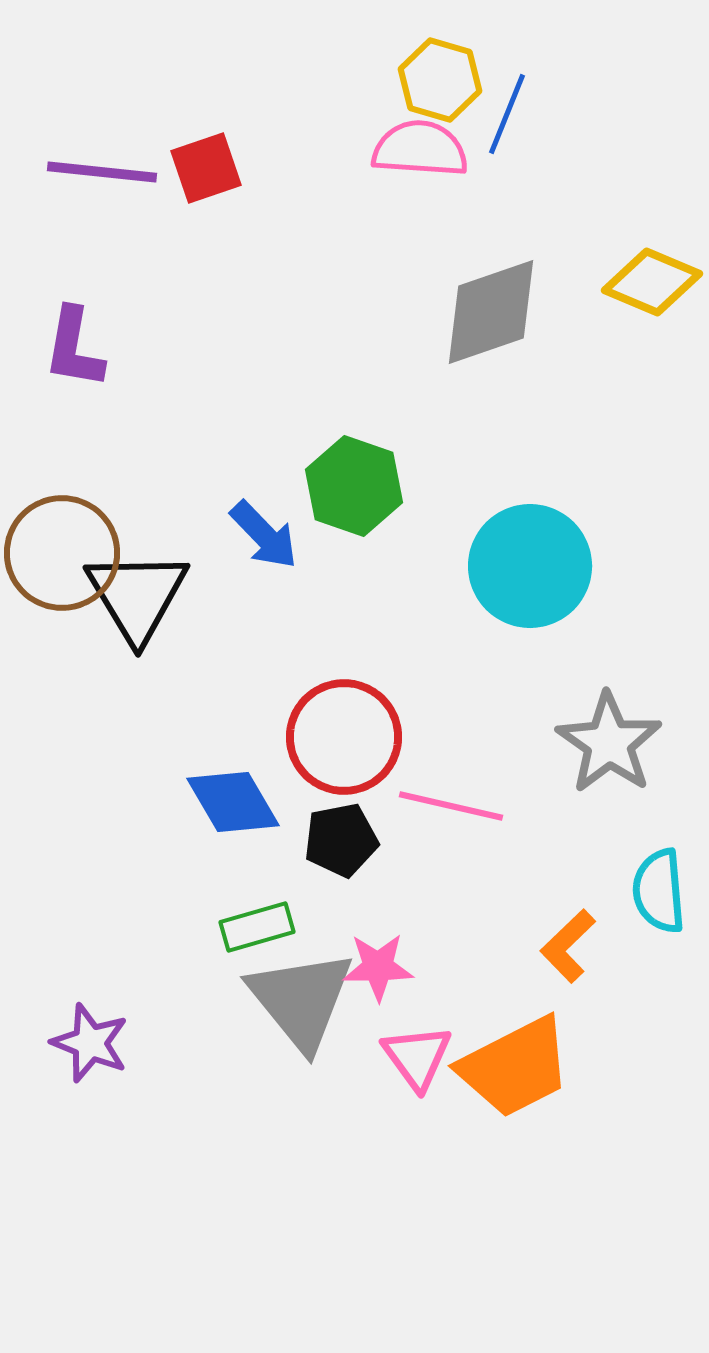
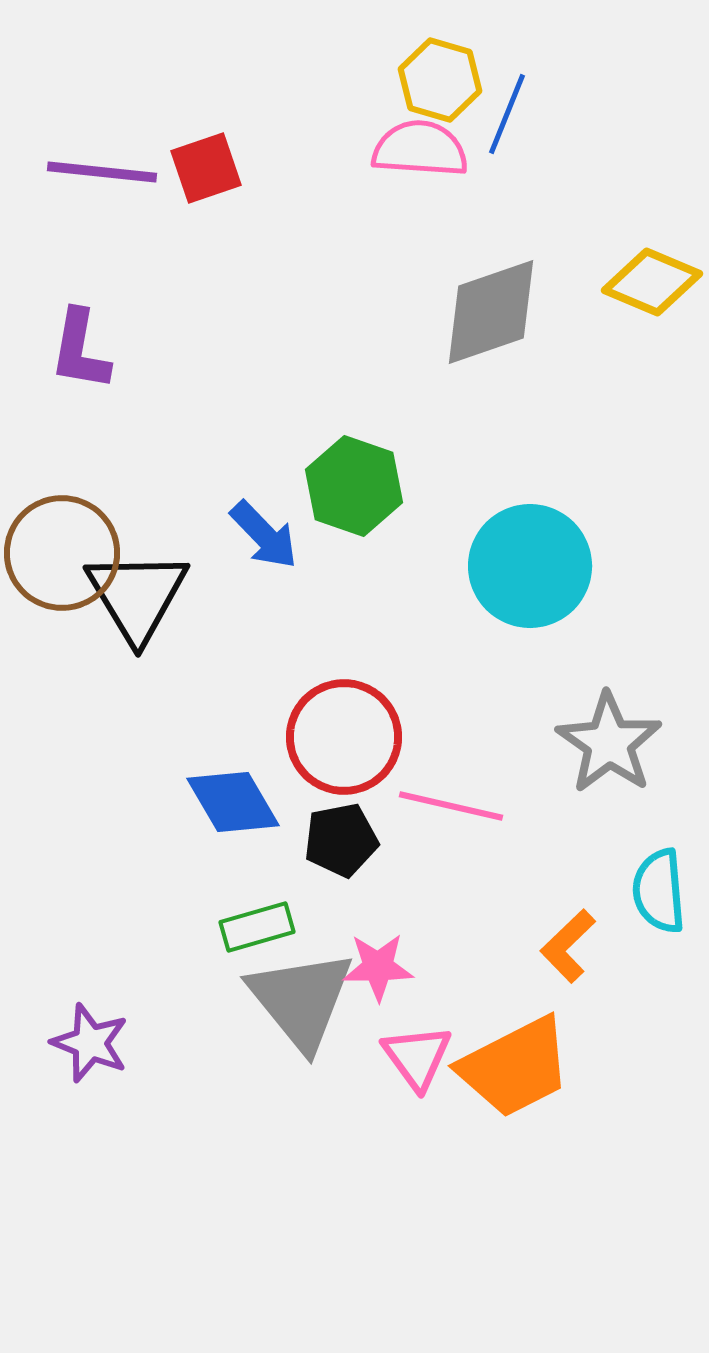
purple L-shape: moved 6 px right, 2 px down
